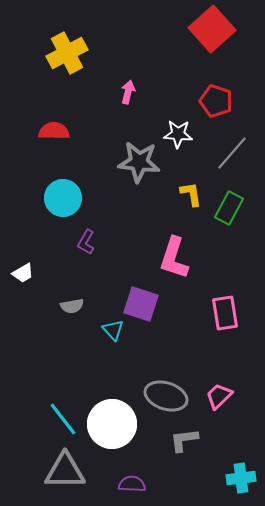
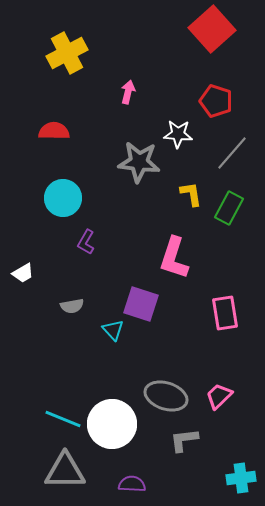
cyan line: rotated 30 degrees counterclockwise
